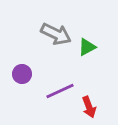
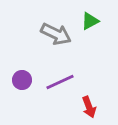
green triangle: moved 3 px right, 26 px up
purple circle: moved 6 px down
purple line: moved 9 px up
